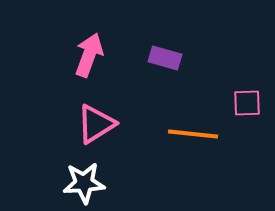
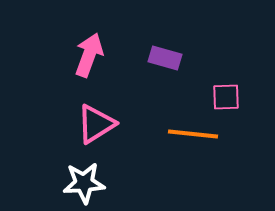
pink square: moved 21 px left, 6 px up
